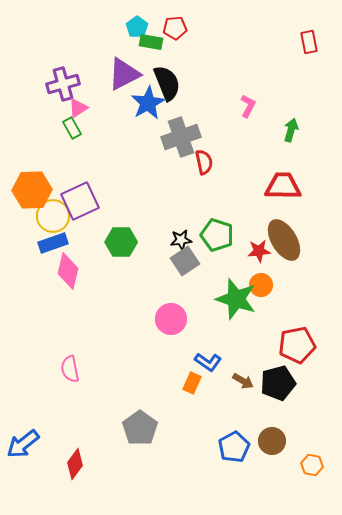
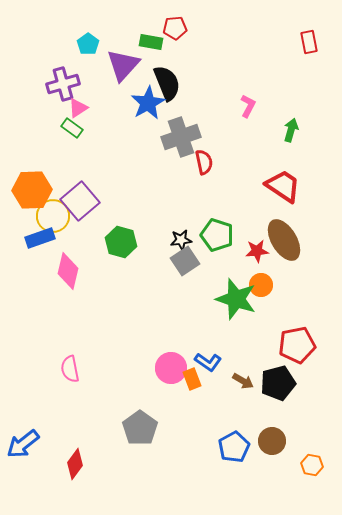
cyan pentagon at (137, 27): moved 49 px left, 17 px down
purple triangle at (124, 74): moved 1 px left, 9 px up; rotated 21 degrees counterclockwise
green rectangle at (72, 128): rotated 25 degrees counterclockwise
red trapezoid at (283, 186): rotated 33 degrees clockwise
purple square at (80, 201): rotated 15 degrees counterclockwise
green hexagon at (121, 242): rotated 16 degrees clockwise
blue rectangle at (53, 243): moved 13 px left, 5 px up
red star at (259, 251): moved 2 px left
pink circle at (171, 319): moved 49 px down
orange rectangle at (192, 383): moved 4 px up; rotated 45 degrees counterclockwise
